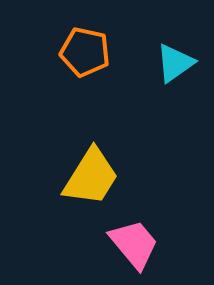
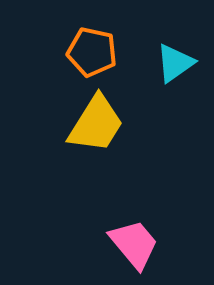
orange pentagon: moved 7 px right
yellow trapezoid: moved 5 px right, 53 px up
